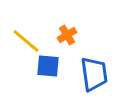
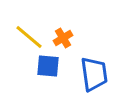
orange cross: moved 4 px left, 3 px down
yellow line: moved 3 px right, 4 px up
